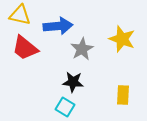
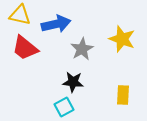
blue arrow: moved 2 px left, 2 px up; rotated 8 degrees counterclockwise
cyan square: moved 1 px left; rotated 30 degrees clockwise
